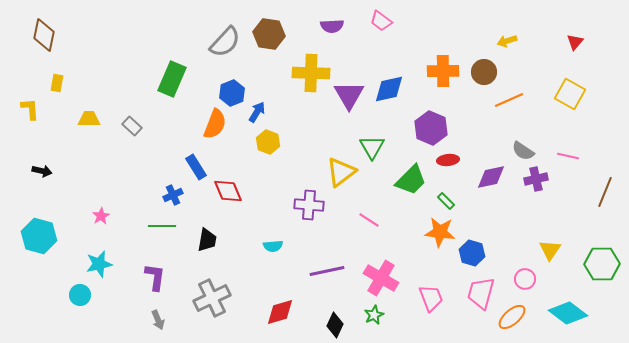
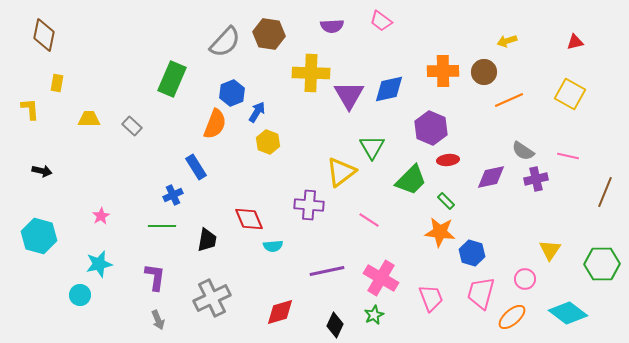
red triangle at (575, 42): rotated 36 degrees clockwise
red diamond at (228, 191): moved 21 px right, 28 px down
